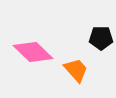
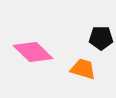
orange trapezoid: moved 7 px right, 1 px up; rotated 32 degrees counterclockwise
